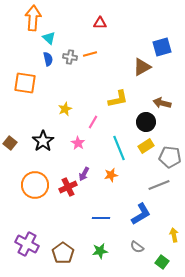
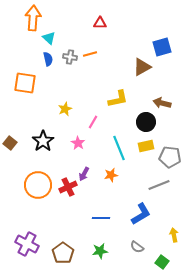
yellow rectangle: rotated 21 degrees clockwise
orange circle: moved 3 px right
